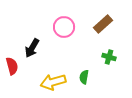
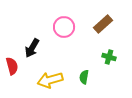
yellow arrow: moved 3 px left, 2 px up
